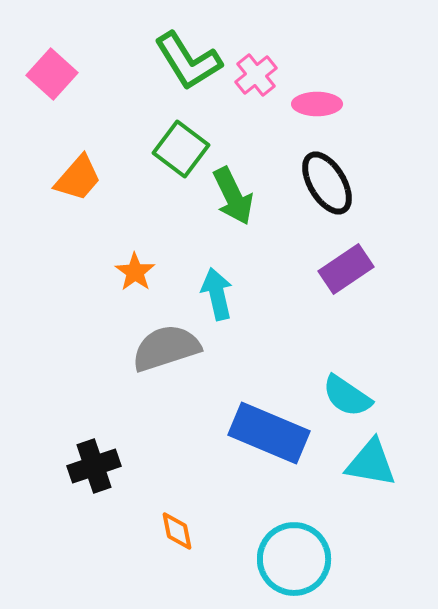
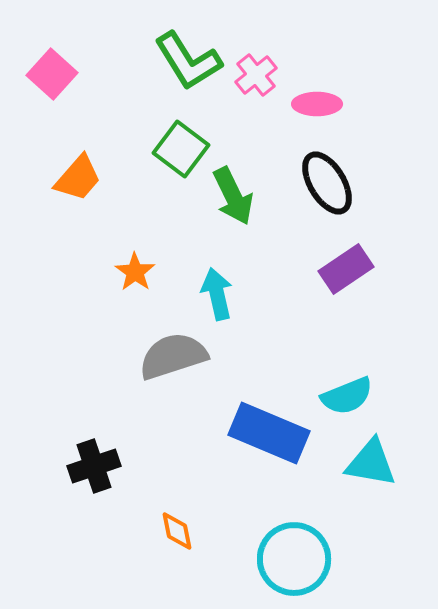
gray semicircle: moved 7 px right, 8 px down
cyan semicircle: rotated 56 degrees counterclockwise
